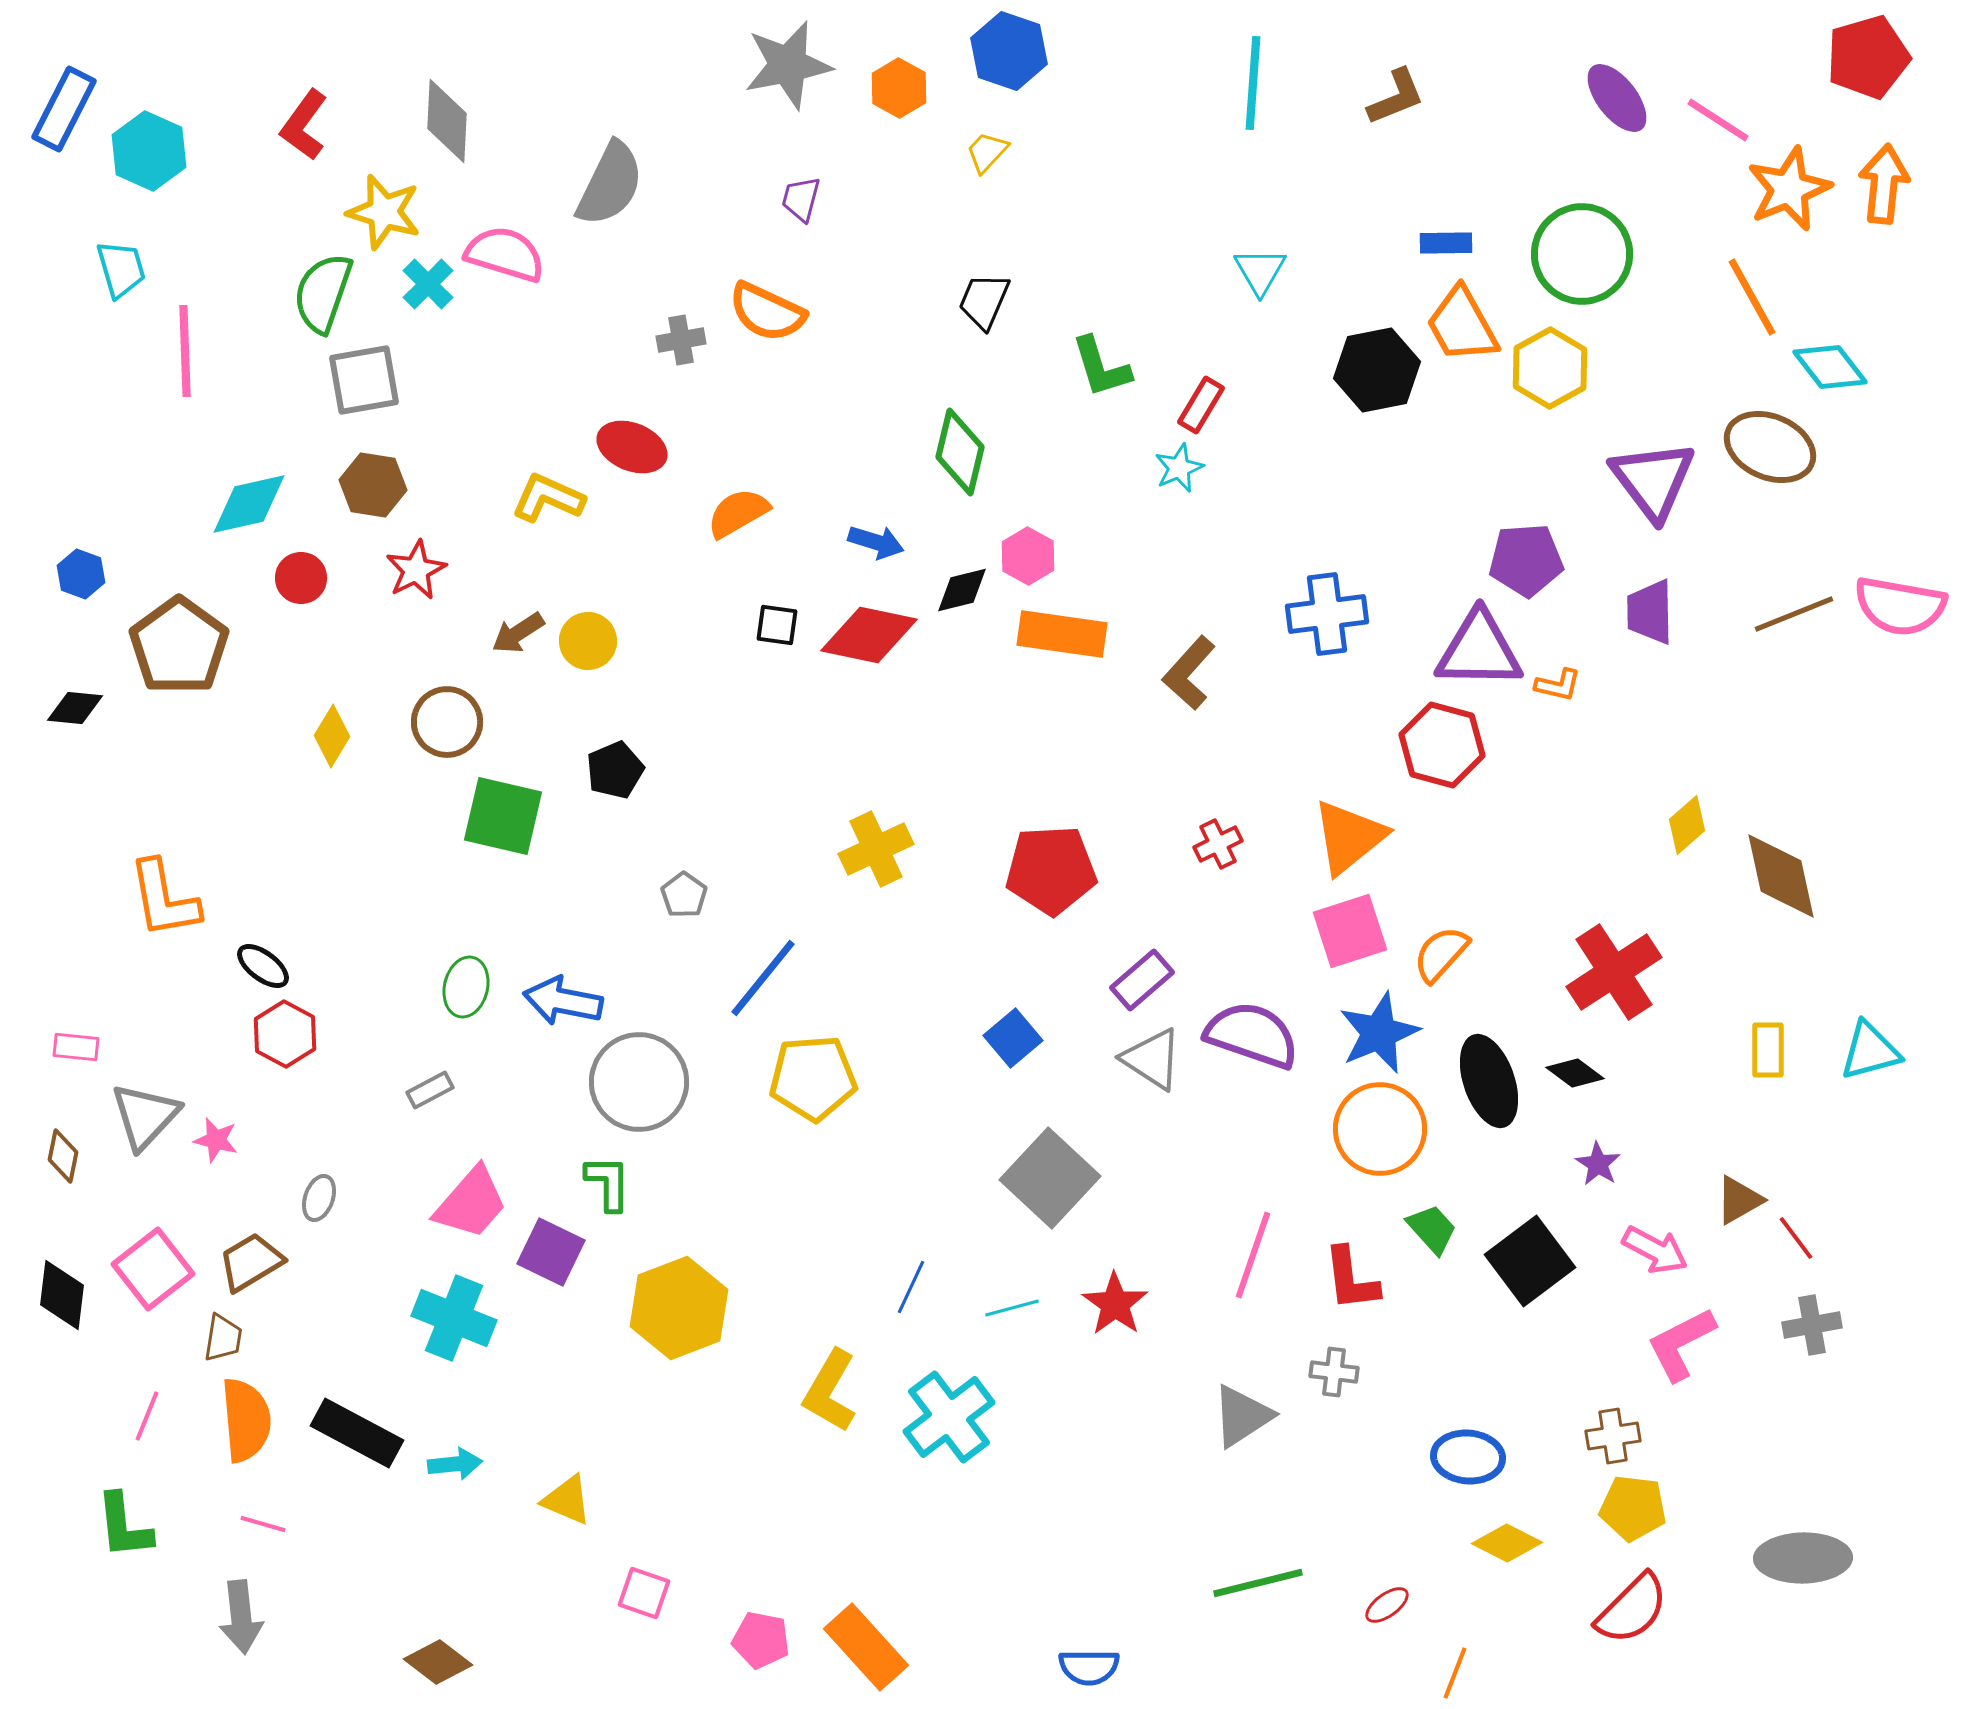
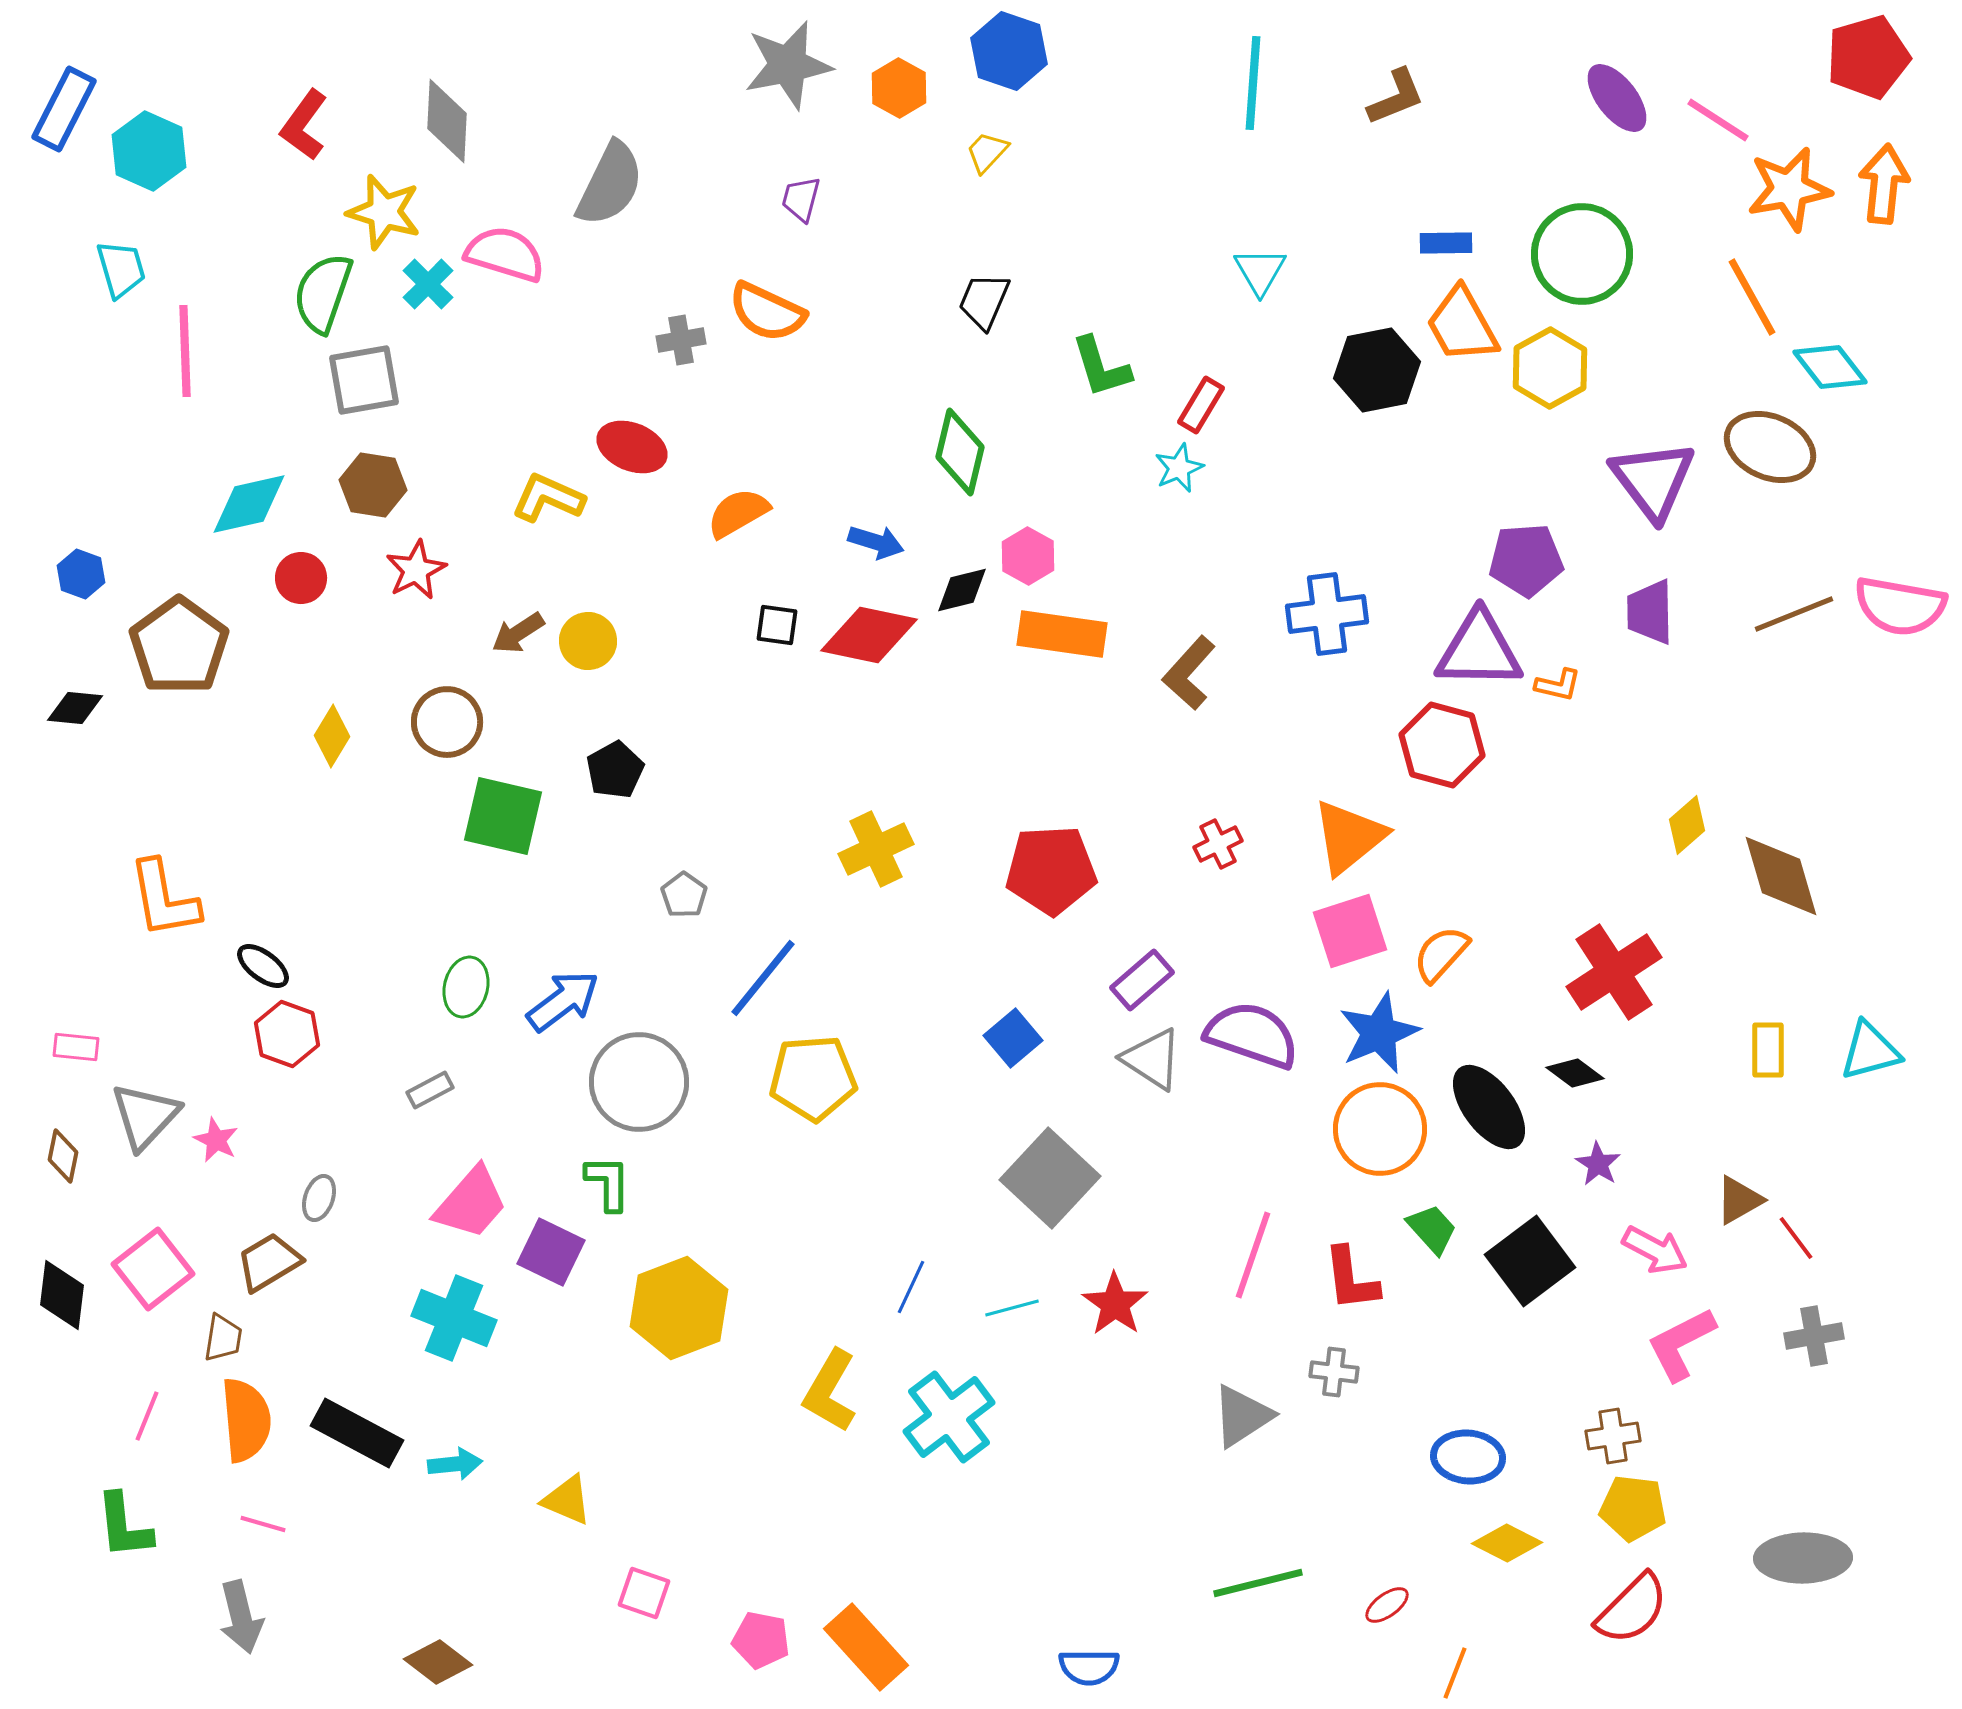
orange star at (1789, 189): rotated 12 degrees clockwise
black pentagon at (615, 770): rotated 6 degrees counterclockwise
brown diamond at (1781, 876): rotated 4 degrees counterclockwise
blue arrow at (563, 1001): rotated 132 degrees clockwise
red hexagon at (285, 1034): moved 2 px right; rotated 8 degrees counterclockwise
black ellipse at (1489, 1081): moved 26 px down; rotated 18 degrees counterclockwise
pink star at (216, 1140): rotated 12 degrees clockwise
brown trapezoid at (251, 1262): moved 18 px right
gray cross at (1812, 1325): moved 2 px right, 11 px down
gray arrow at (241, 1617): rotated 8 degrees counterclockwise
